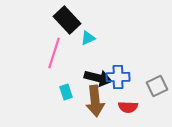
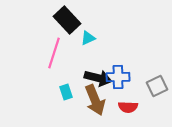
brown arrow: moved 1 px up; rotated 16 degrees counterclockwise
